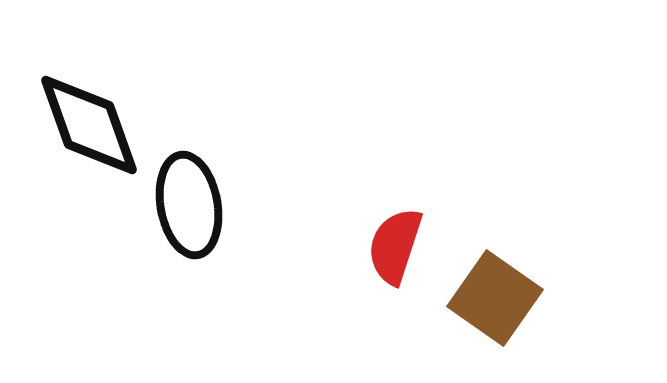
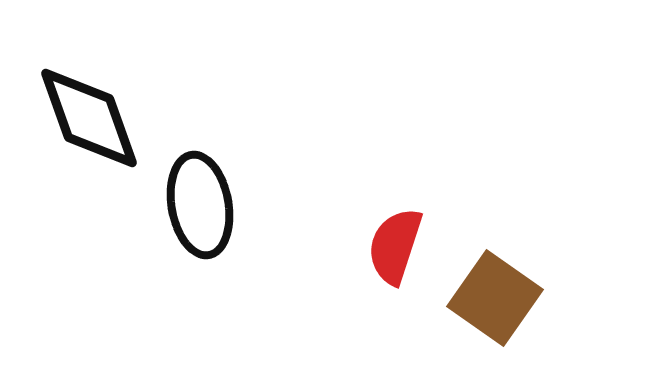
black diamond: moved 7 px up
black ellipse: moved 11 px right
